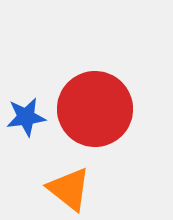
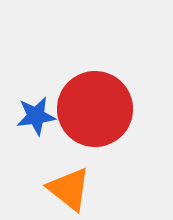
blue star: moved 10 px right, 1 px up
